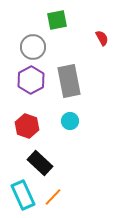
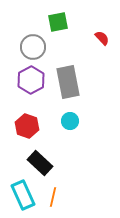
green square: moved 1 px right, 2 px down
red semicircle: rotated 14 degrees counterclockwise
gray rectangle: moved 1 px left, 1 px down
orange line: rotated 30 degrees counterclockwise
